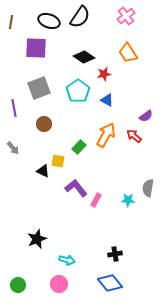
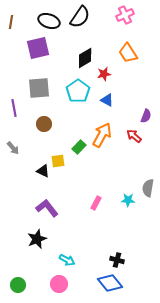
pink cross: moved 1 px left, 1 px up; rotated 12 degrees clockwise
purple square: moved 2 px right; rotated 15 degrees counterclockwise
black diamond: moved 1 px right, 1 px down; rotated 65 degrees counterclockwise
gray square: rotated 15 degrees clockwise
purple semicircle: rotated 32 degrees counterclockwise
orange arrow: moved 4 px left
yellow square: rotated 16 degrees counterclockwise
purple L-shape: moved 29 px left, 20 px down
pink rectangle: moved 3 px down
black cross: moved 2 px right, 6 px down; rotated 24 degrees clockwise
cyan arrow: rotated 14 degrees clockwise
